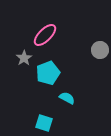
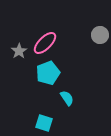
pink ellipse: moved 8 px down
gray circle: moved 15 px up
gray star: moved 5 px left, 7 px up
cyan semicircle: rotated 28 degrees clockwise
